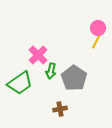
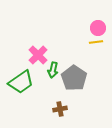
yellow line: rotated 56 degrees clockwise
green arrow: moved 2 px right, 1 px up
green trapezoid: moved 1 px right, 1 px up
